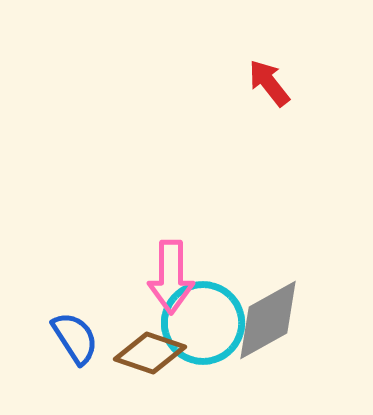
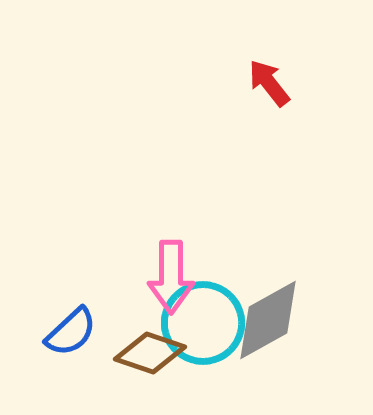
blue semicircle: moved 4 px left, 6 px up; rotated 80 degrees clockwise
